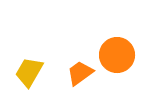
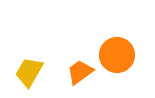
orange trapezoid: moved 1 px up
